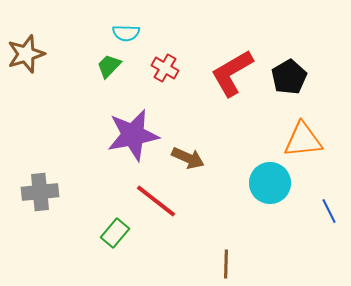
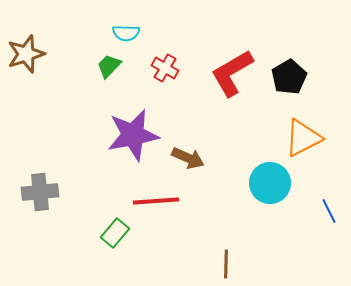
orange triangle: moved 2 px up; rotated 21 degrees counterclockwise
red line: rotated 42 degrees counterclockwise
